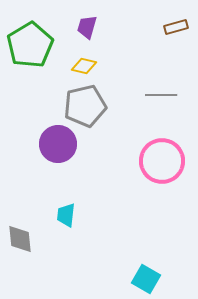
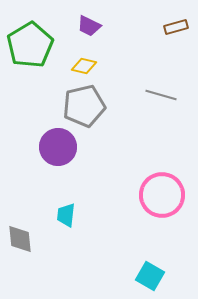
purple trapezoid: moved 2 px right, 1 px up; rotated 80 degrees counterclockwise
gray line: rotated 16 degrees clockwise
gray pentagon: moved 1 px left
purple circle: moved 3 px down
pink circle: moved 34 px down
cyan square: moved 4 px right, 3 px up
